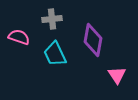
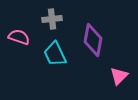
pink triangle: moved 2 px right, 1 px down; rotated 18 degrees clockwise
